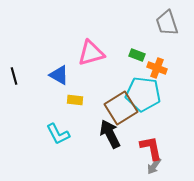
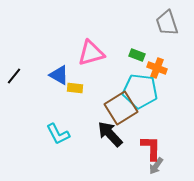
black line: rotated 54 degrees clockwise
cyan pentagon: moved 3 px left, 3 px up
yellow rectangle: moved 12 px up
black arrow: rotated 16 degrees counterclockwise
red L-shape: rotated 12 degrees clockwise
gray arrow: moved 2 px right
